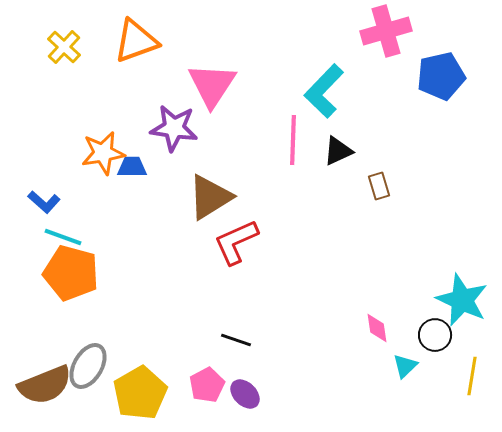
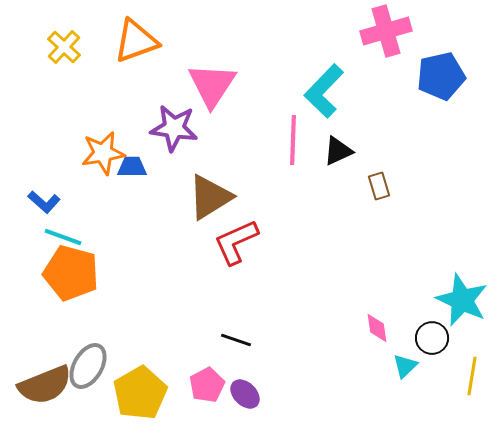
black circle: moved 3 px left, 3 px down
